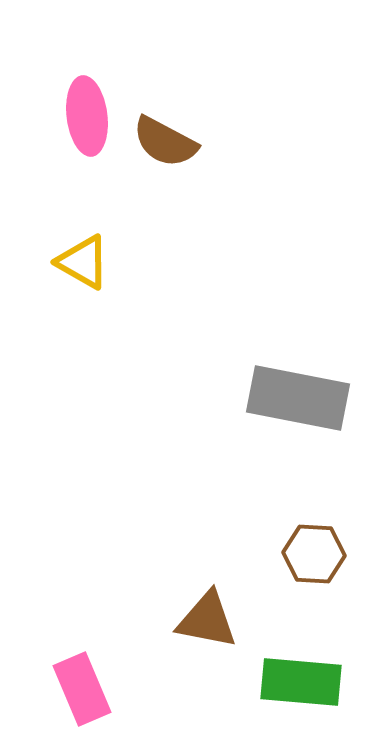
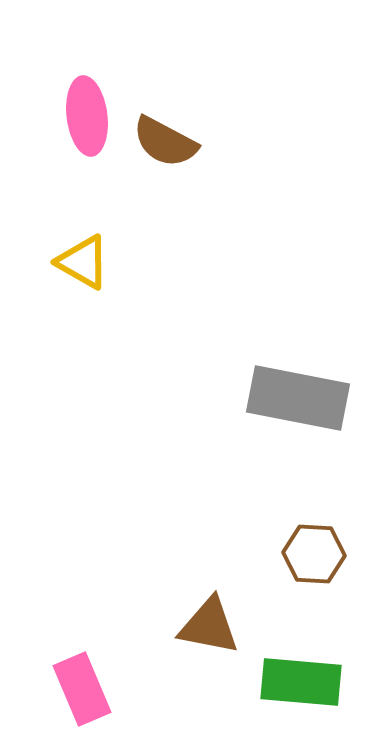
brown triangle: moved 2 px right, 6 px down
